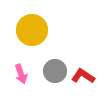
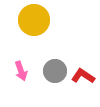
yellow circle: moved 2 px right, 10 px up
pink arrow: moved 3 px up
